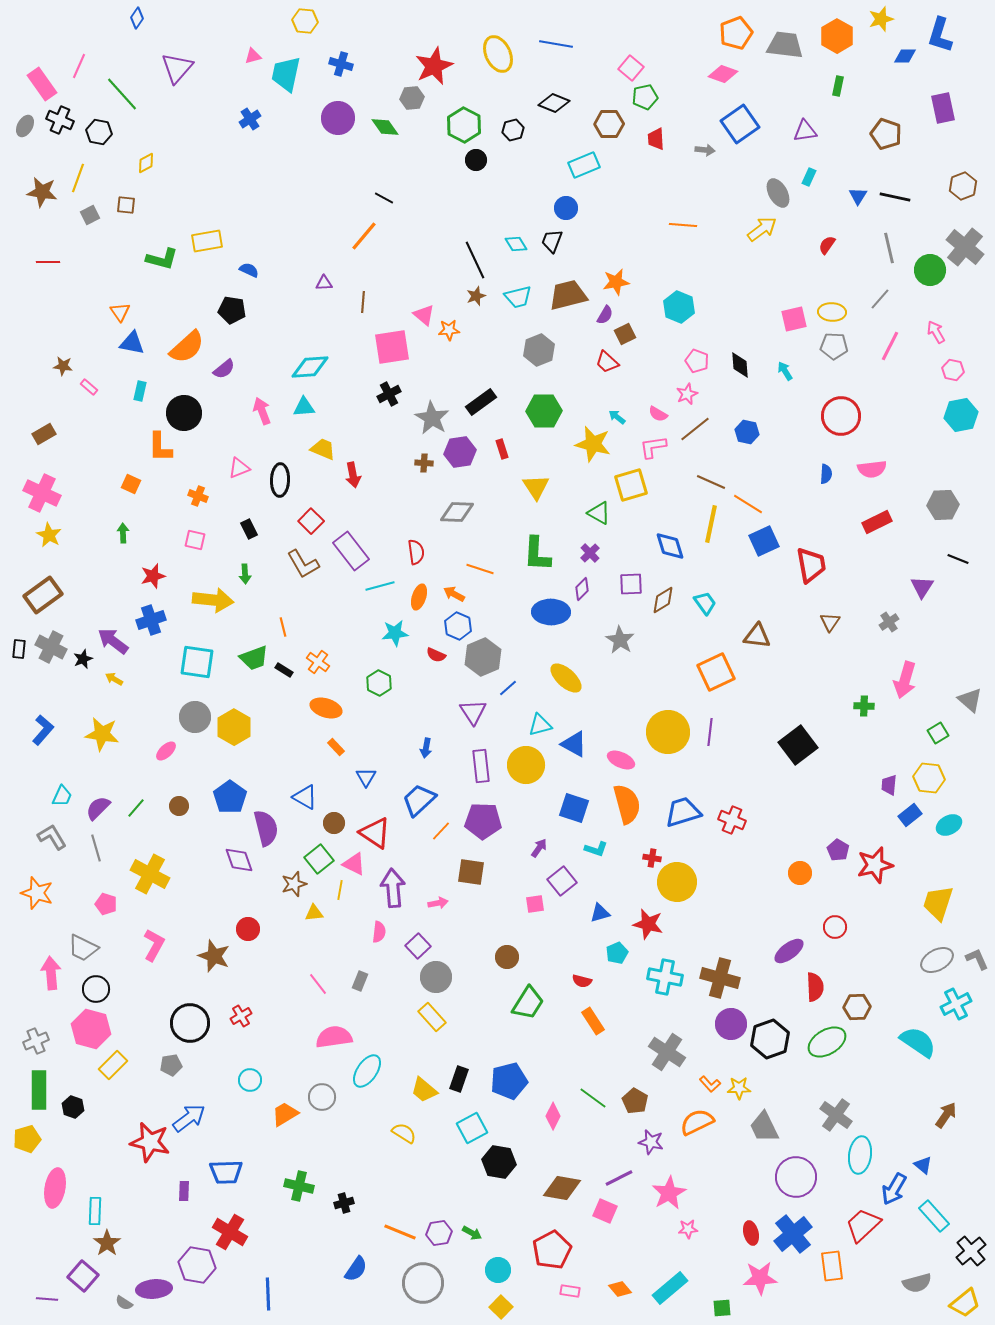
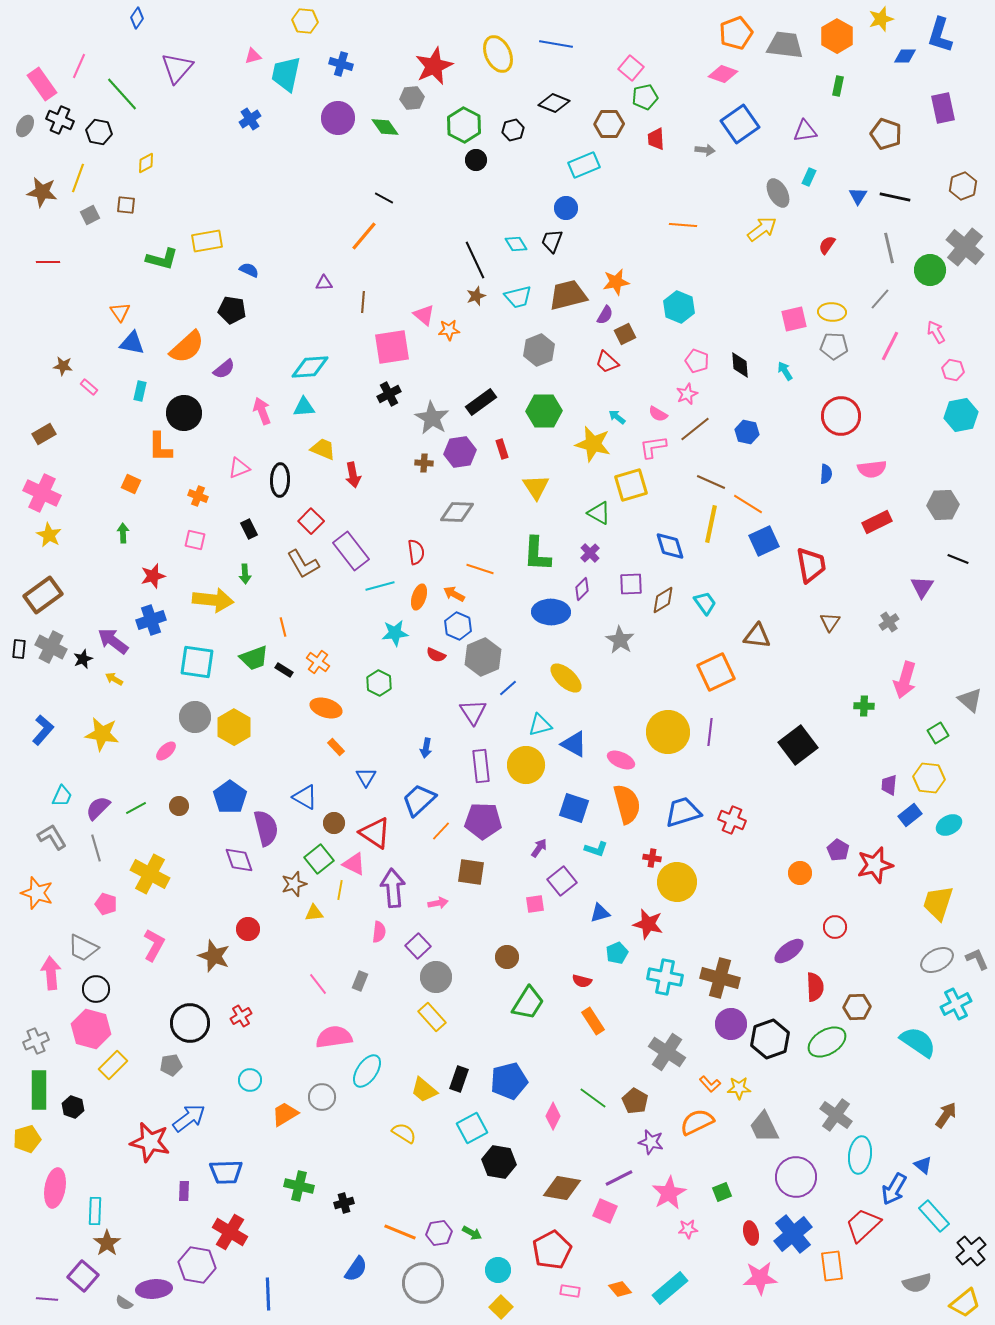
green line at (136, 808): rotated 20 degrees clockwise
green square at (722, 1308): moved 116 px up; rotated 18 degrees counterclockwise
